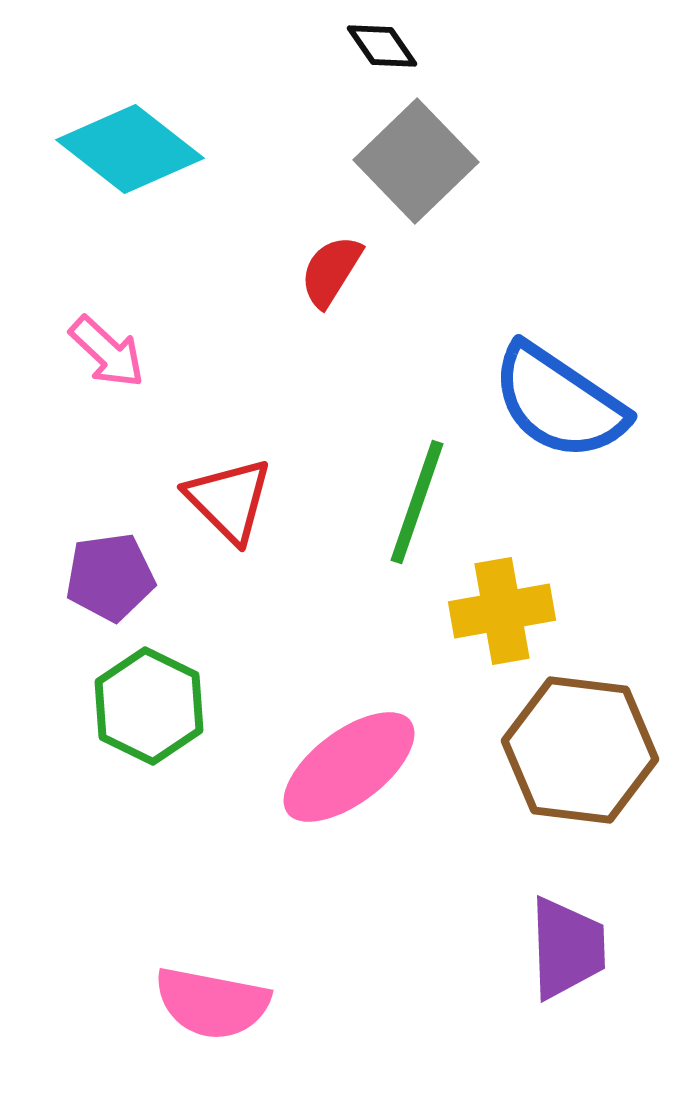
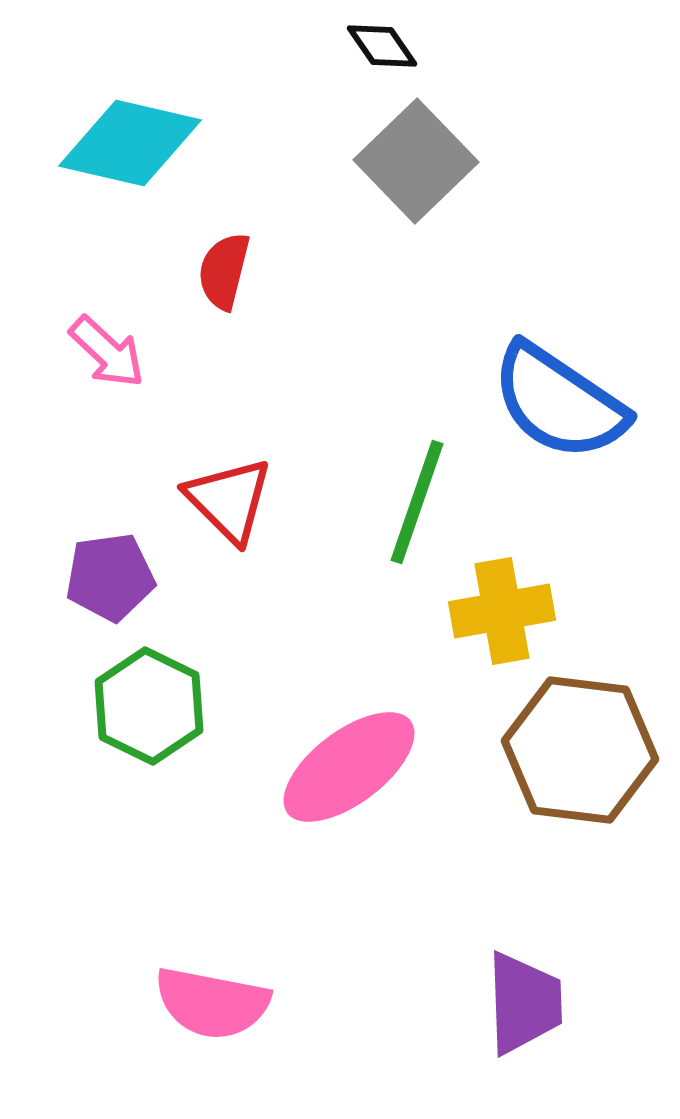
cyan diamond: moved 6 px up; rotated 25 degrees counterclockwise
red semicircle: moved 107 px left; rotated 18 degrees counterclockwise
purple trapezoid: moved 43 px left, 55 px down
